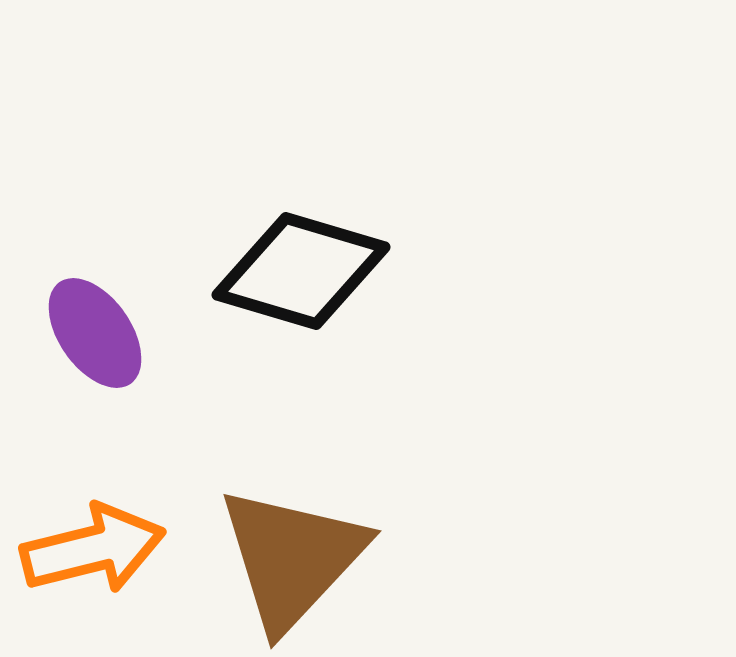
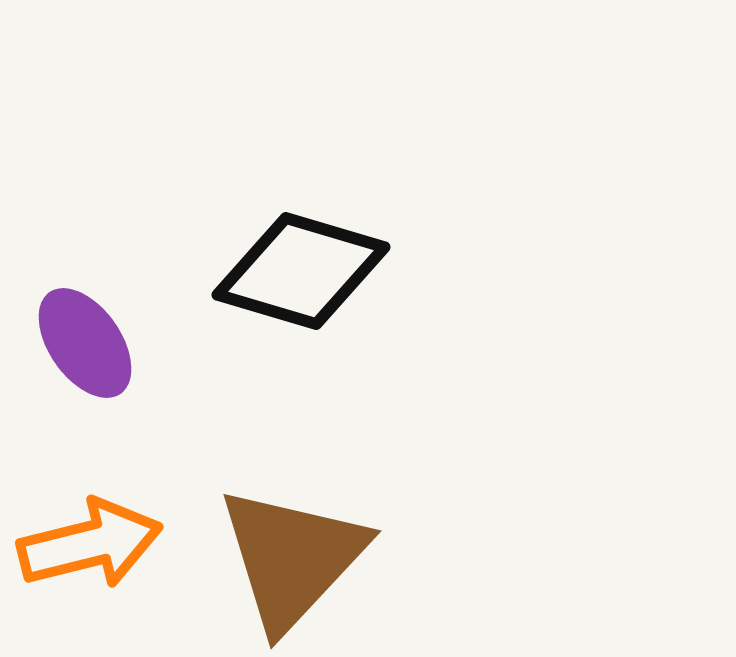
purple ellipse: moved 10 px left, 10 px down
orange arrow: moved 3 px left, 5 px up
